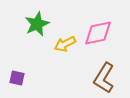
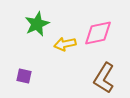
yellow arrow: rotated 15 degrees clockwise
purple square: moved 7 px right, 2 px up
